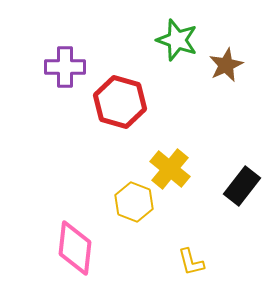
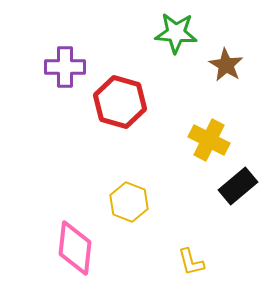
green star: moved 1 px left, 7 px up; rotated 15 degrees counterclockwise
brown star: rotated 16 degrees counterclockwise
yellow cross: moved 39 px right, 29 px up; rotated 12 degrees counterclockwise
black rectangle: moved 4 px left; rotated 12 degrees clockwise
yellow hexagon: moved 5 px left
